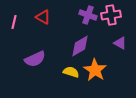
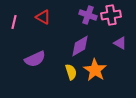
yellow semicircle: rotated 56 degrees clockwise
